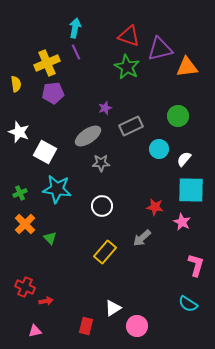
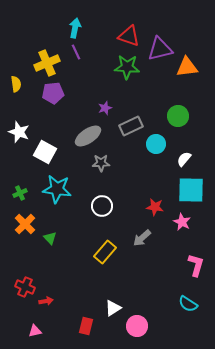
green star: rotated 25 degrees counterclockwise
cyan circle: moved 3 px left, 5 px up
